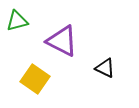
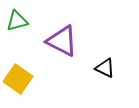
yellow square: moved 17 px left
